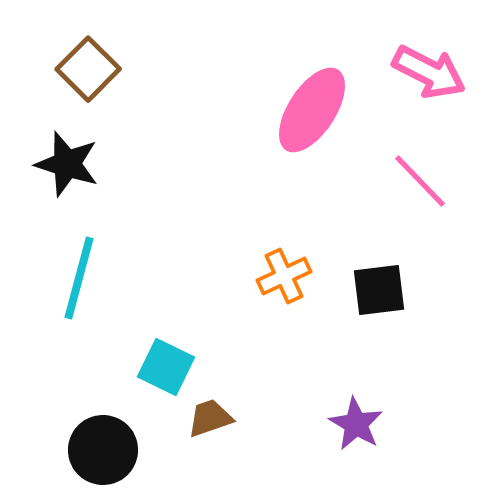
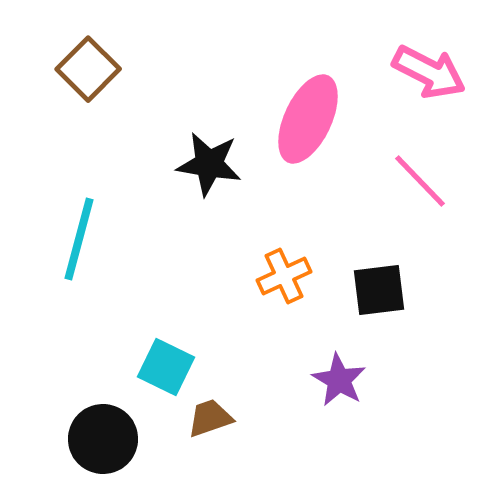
pink ellipse: moved 4 px left, 9 px down; rotated 8 degrees counterclockwise
black star: moved 142 px right; rotated 8 degrees counterclockwise
cyan line: moved 39 px up
purple star: moved 17 px left, 44 px up
black circle: moved 11 px up
